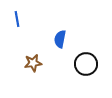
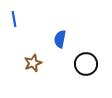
blue line: moved 3 px left
brown star: rotated 12 degrees counterclockwise
